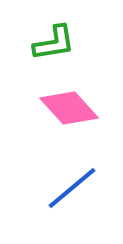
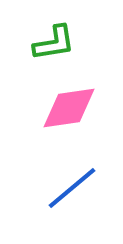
pink diamond: rotated 56 degrees counterclockwise
